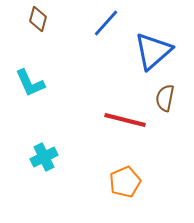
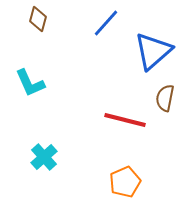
cyan cross: rotated 16 degrees counterclockwise
